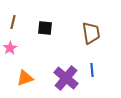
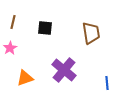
blue line: moved 15 px right, 13 px down
purple cross: moved 2 px left, 8 px up
